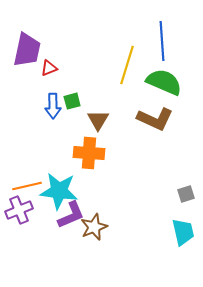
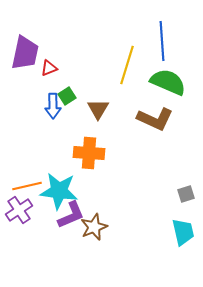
purple trapezoid: moved 2 px left, 3 px down
green semicircle: moved 4 px right
green square: moved 5 px left, 5 px up; rotated 18 degrees counterclockwise
brown triangle: moved 11 px up
purple cross: rotated 12 degrees counterclockwise
